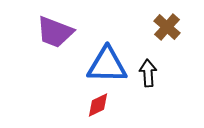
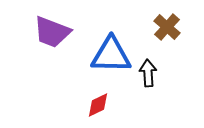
purple trapezoid: moved 3 px left
blue triangle: moved 4 px right, 10 px up
